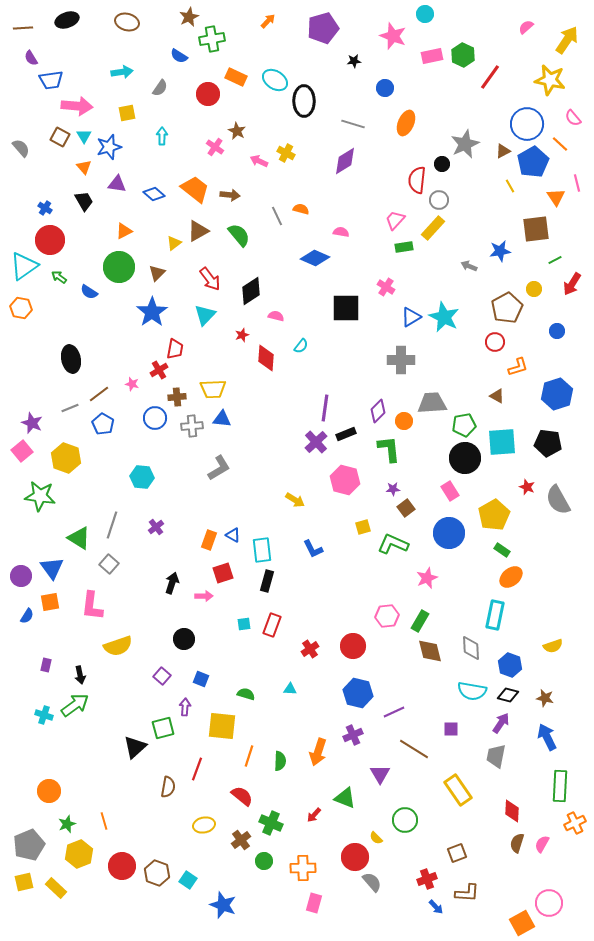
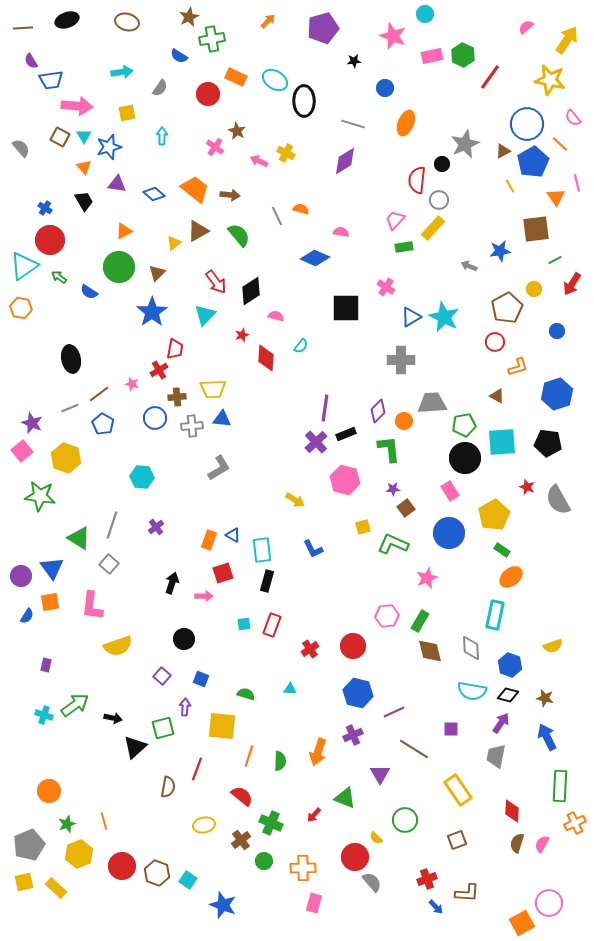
purple semicircle at (31, 58): moved 3 px down
red arrow at (210, 279): moved 6 px right, 3 px down
black arrow at (80, 675): moved 33 px right, 43 px down; rotated 66 degrees counterclockwise
brown square at (457, 853): moved 13 px up
